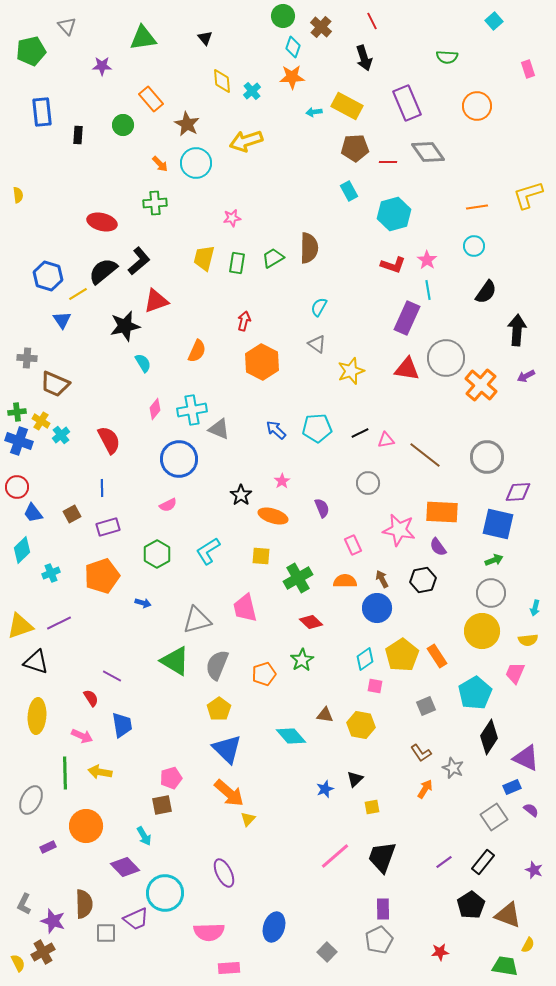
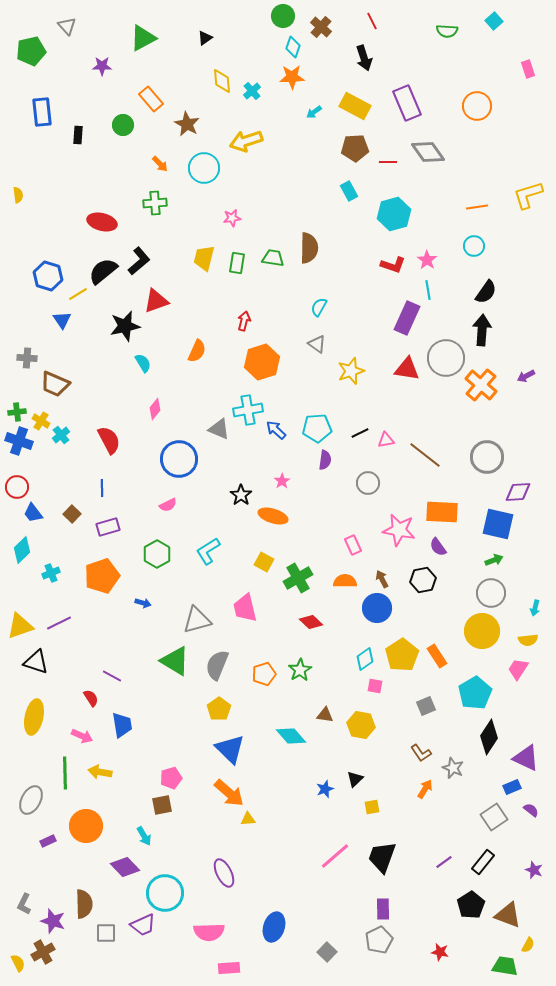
green triangle at (143, 38): rotated 20 degrees counterclockwise
black triangle at (205, 38): rotated 35 degrees clockwise
green semicircle at (447, 57): moved 26 px up
yellow rectangle at (347, 106): moved 8 px right
cyan arrow at (314, 112): rotated 28 degrees counterclockwise
cyan circle at (196, 163): moved 8 px right, 5 px down
green trapezoid at (273, 258): rotated 40 degrees clockwise
black arrow at (517, 330): moved 35 px left
orange hexagon at (262, 362): rotated 16 degrees clockwise
cyan cross at (192, 410): moved 56 px right
purple semicircle at (322, 508): moved 3 px right, 48 px up; rotated 30 degrees clockwise
brown square at (72, 514): rotated 18 degrees counterclockwise
yellow square at (261, 556): moved 3 px right, 6 px down; rotated 24 degrees clockwise
green star at (302, 660): moved 2 px left, 10 px down
pink trapezoid at (515, 673): moved 3 px right, 4 px up; rotated 10 degrees clockwise
yellow ellipse at (37, 716): moved 3 px left, 1 px down; rotated 8 degrees clockwise
blue triangle at (227, 749): moved 3 px right
yellow triangle at (248, 819): rotated 42 degrees clockwise
purple rectangle at (48, 847): moved 6 px up
purple trapezoid at (136, 919): moved 7 px right, 6 px down
red star at (440, 952): rotated 18 degrees clockwise
